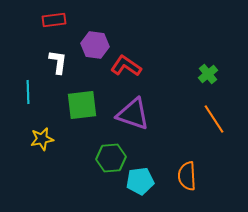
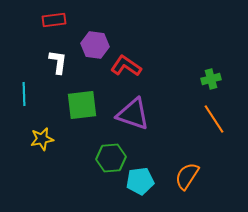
green cross: moved 3 px right, 5 px down; rotated 24 degrees clockwise
cyan line: moved 4 px left, 2 px down
orange semicircle: rotated 36 degrees clockwise
